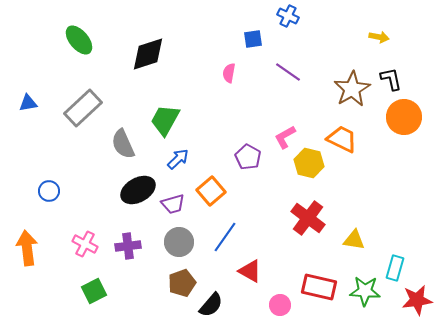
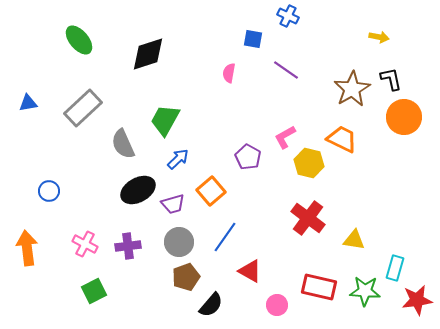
blue square: rotated 18 degrees clockwise
purple line: moved 2 px left, 2 px up
brown pentagon: moved 4 px right, 6 px up
pink circle: moved 3 px left
